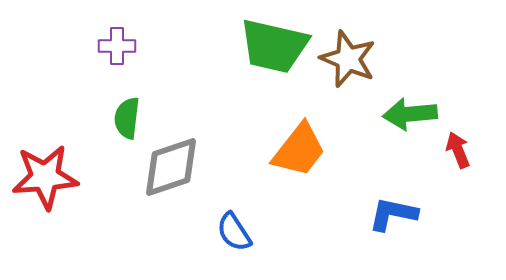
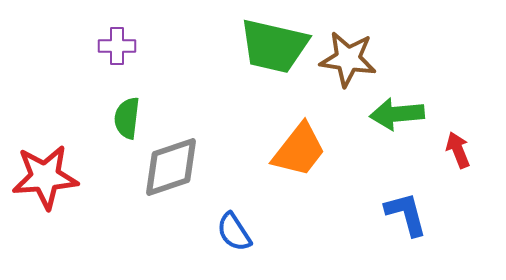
brown star: rotated 14 degrees counterclockwise
green arrow: moved 13 px left
blue L-shape: moved 13 px right; rotated 63 degrees clockwise
